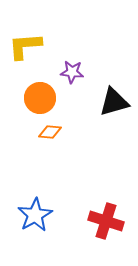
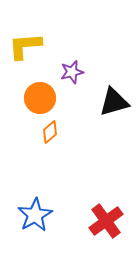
purple star: rotated 20 degrees counterclockwise
orange diamond: rotated 45 degrees counterclockwise
red cross: rotated 36 degrees clockwise
